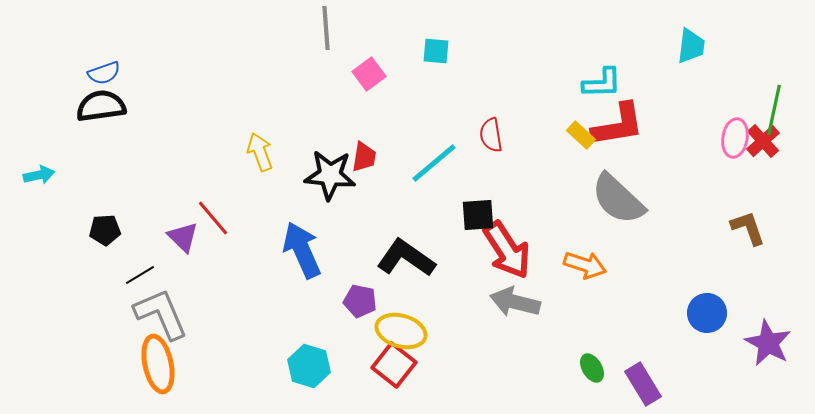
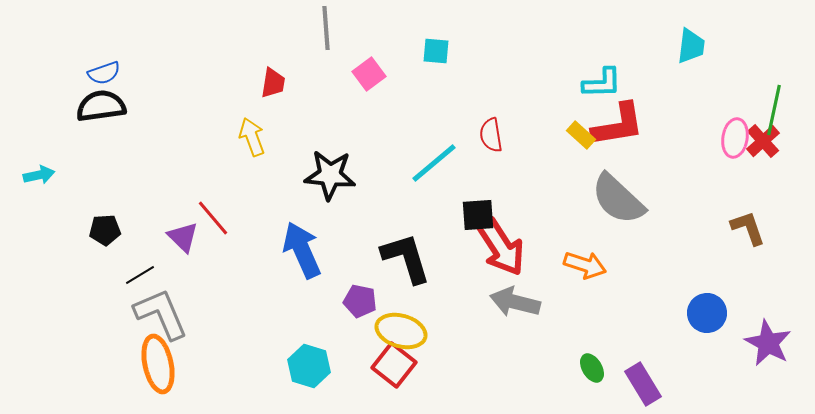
yellow arrow: moved 8 px left, 15 px up
red trapezoid: moved 91 px left, 74 px up
red arrow: moved 6 px left, 3 px up
black L-shape: rotated 38 degrees clockwise
